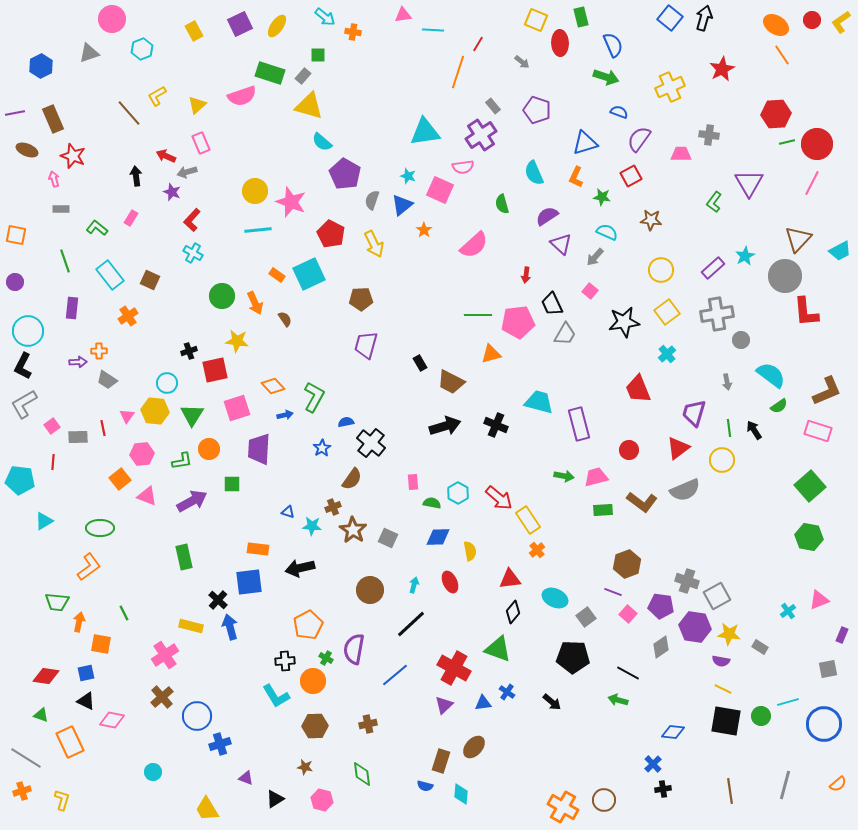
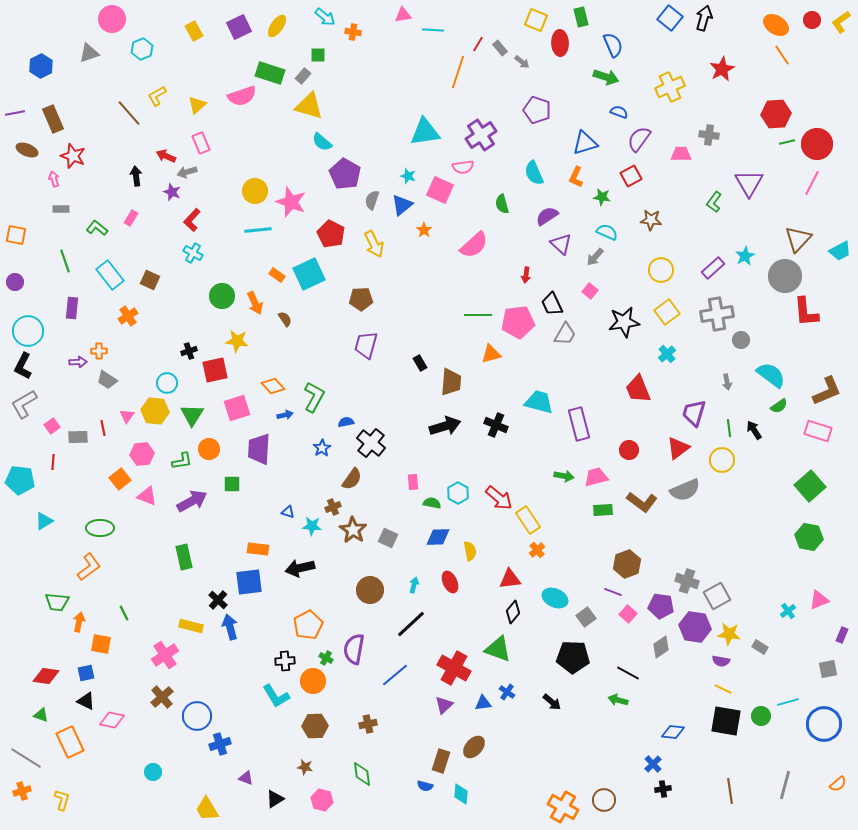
purple square at (240, 24): moved 1 px left, 3 px down
gray rectangle at (493, 106): moved 7 px right, 58 px up
brown trapezoid at (451, 382): rotated 112 degrees counterclockwise
